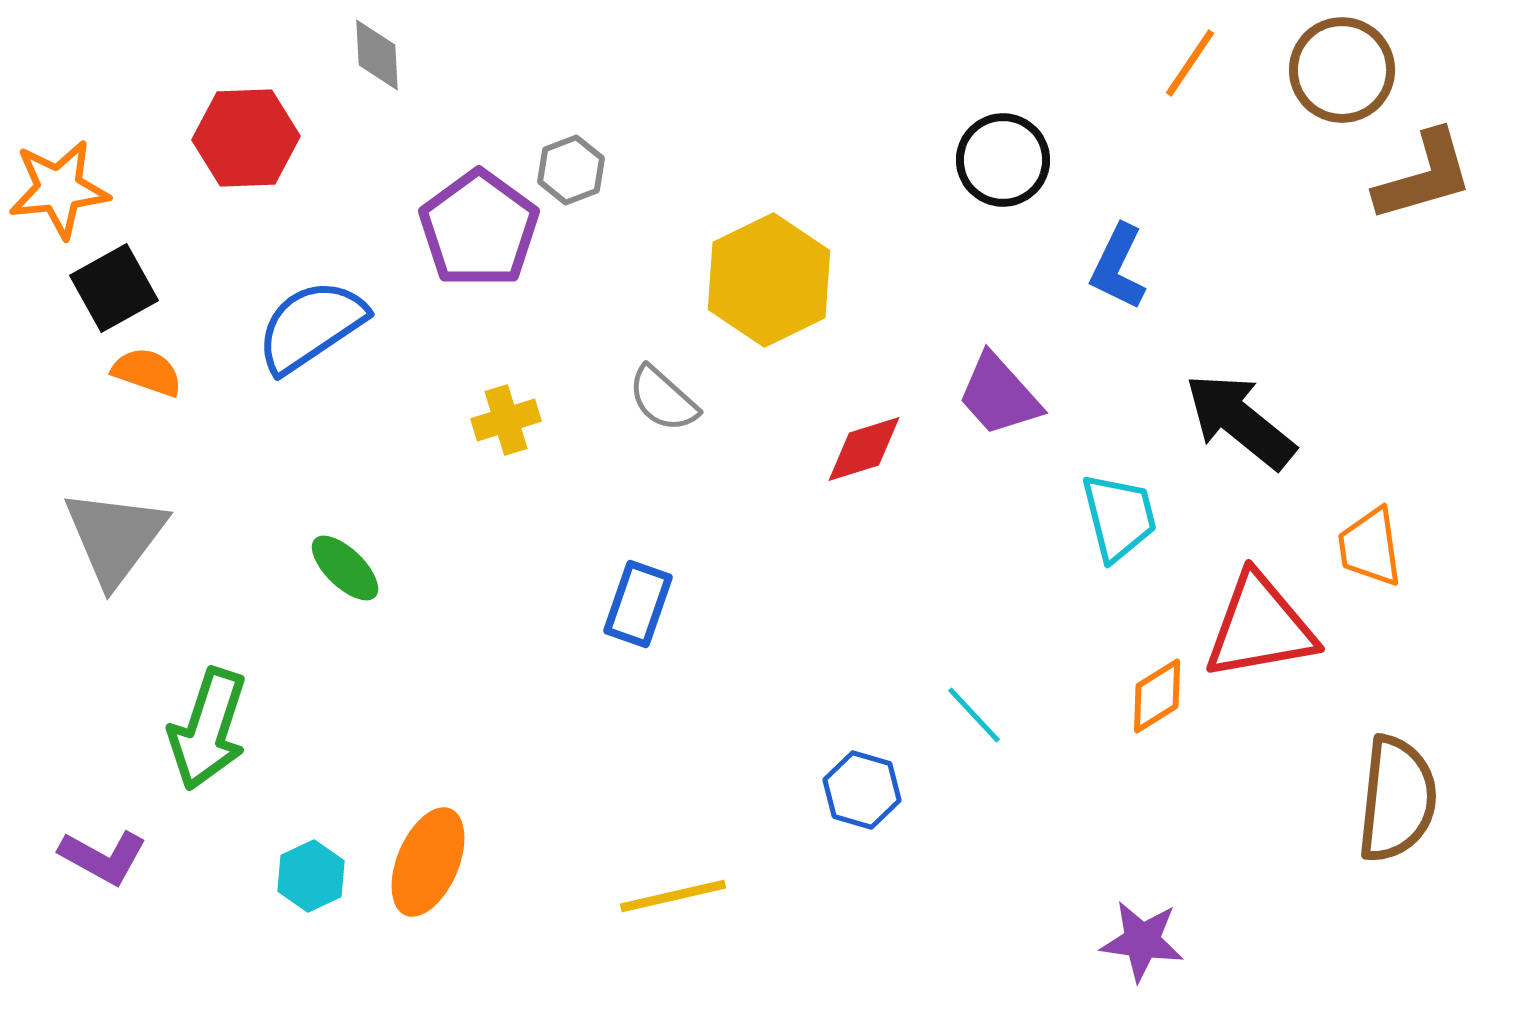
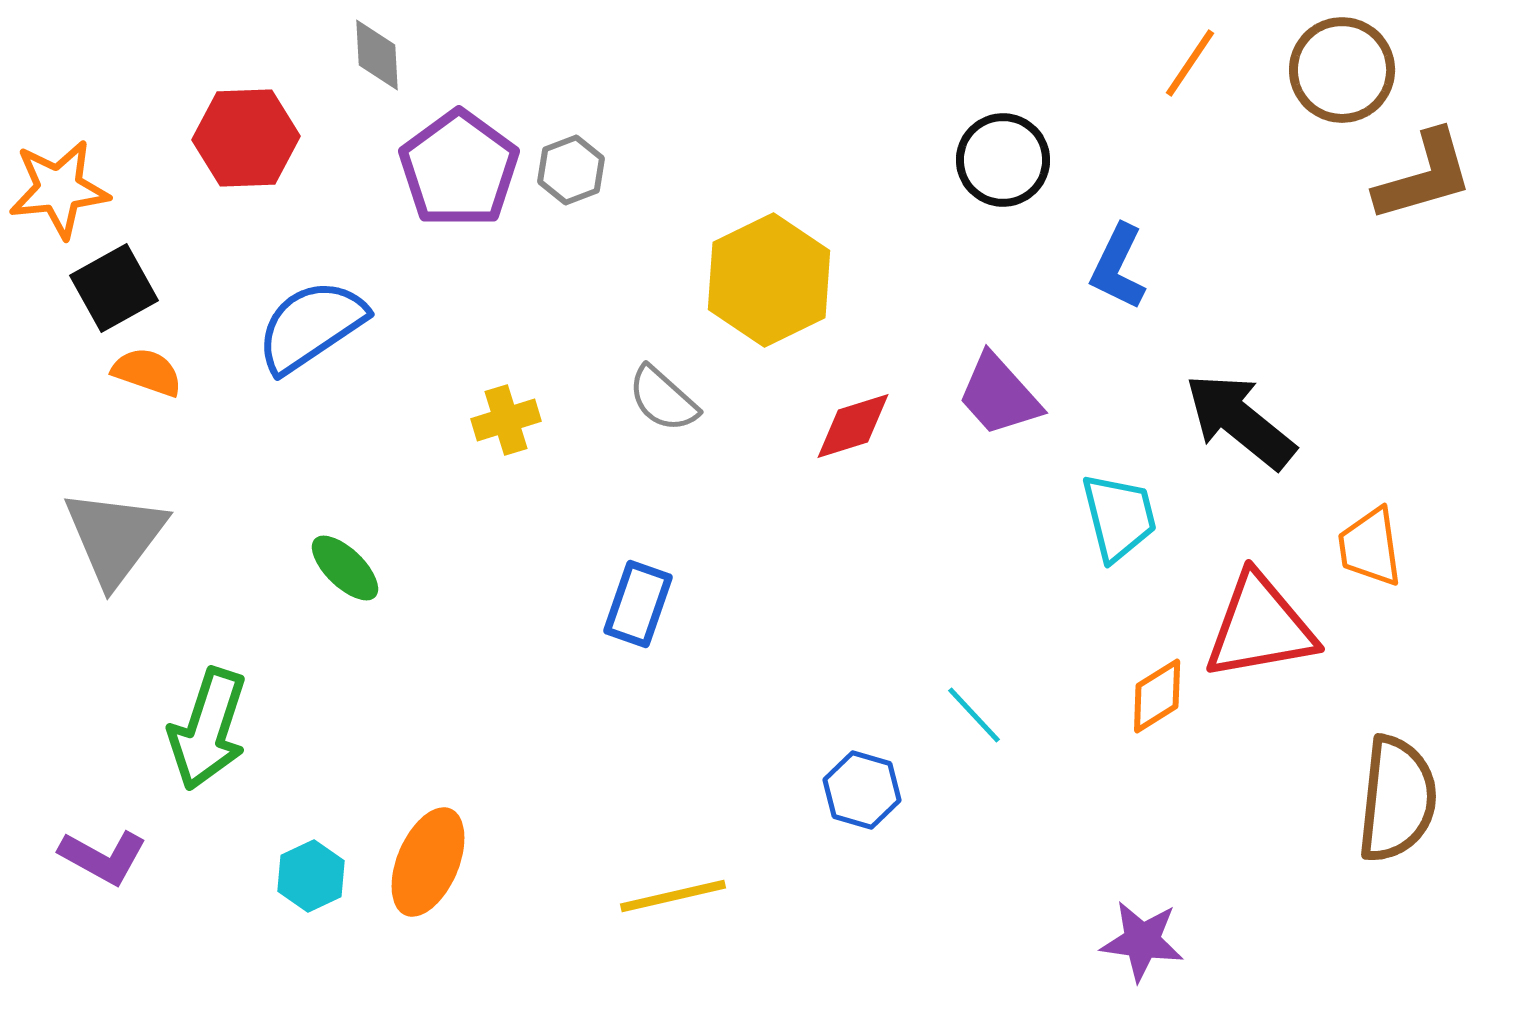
purple pentagon: moved 20 px left, 60 px up
red diamond: moved 11 px left, 23 px up
